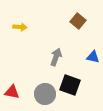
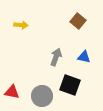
yellow arrow: moved 1 px right, 2 px up
blue triangle: moved 9 px left
gray circle: moved 3 px left, 2 px down
